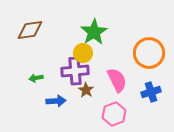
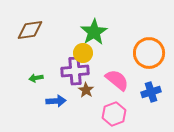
pink semicircle: rotated 25 degrees counterclockwise
